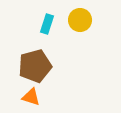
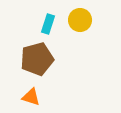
cyan rectangle: moved 1 px right
brown pentagon: moved 2 px right, 7 px up
